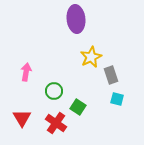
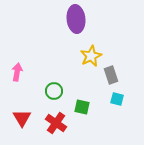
yellow star: moved 1 px up
pink arrow: moved 9 px left
green square: moved 4 px right; rotated 21 degrees counterclockwise
